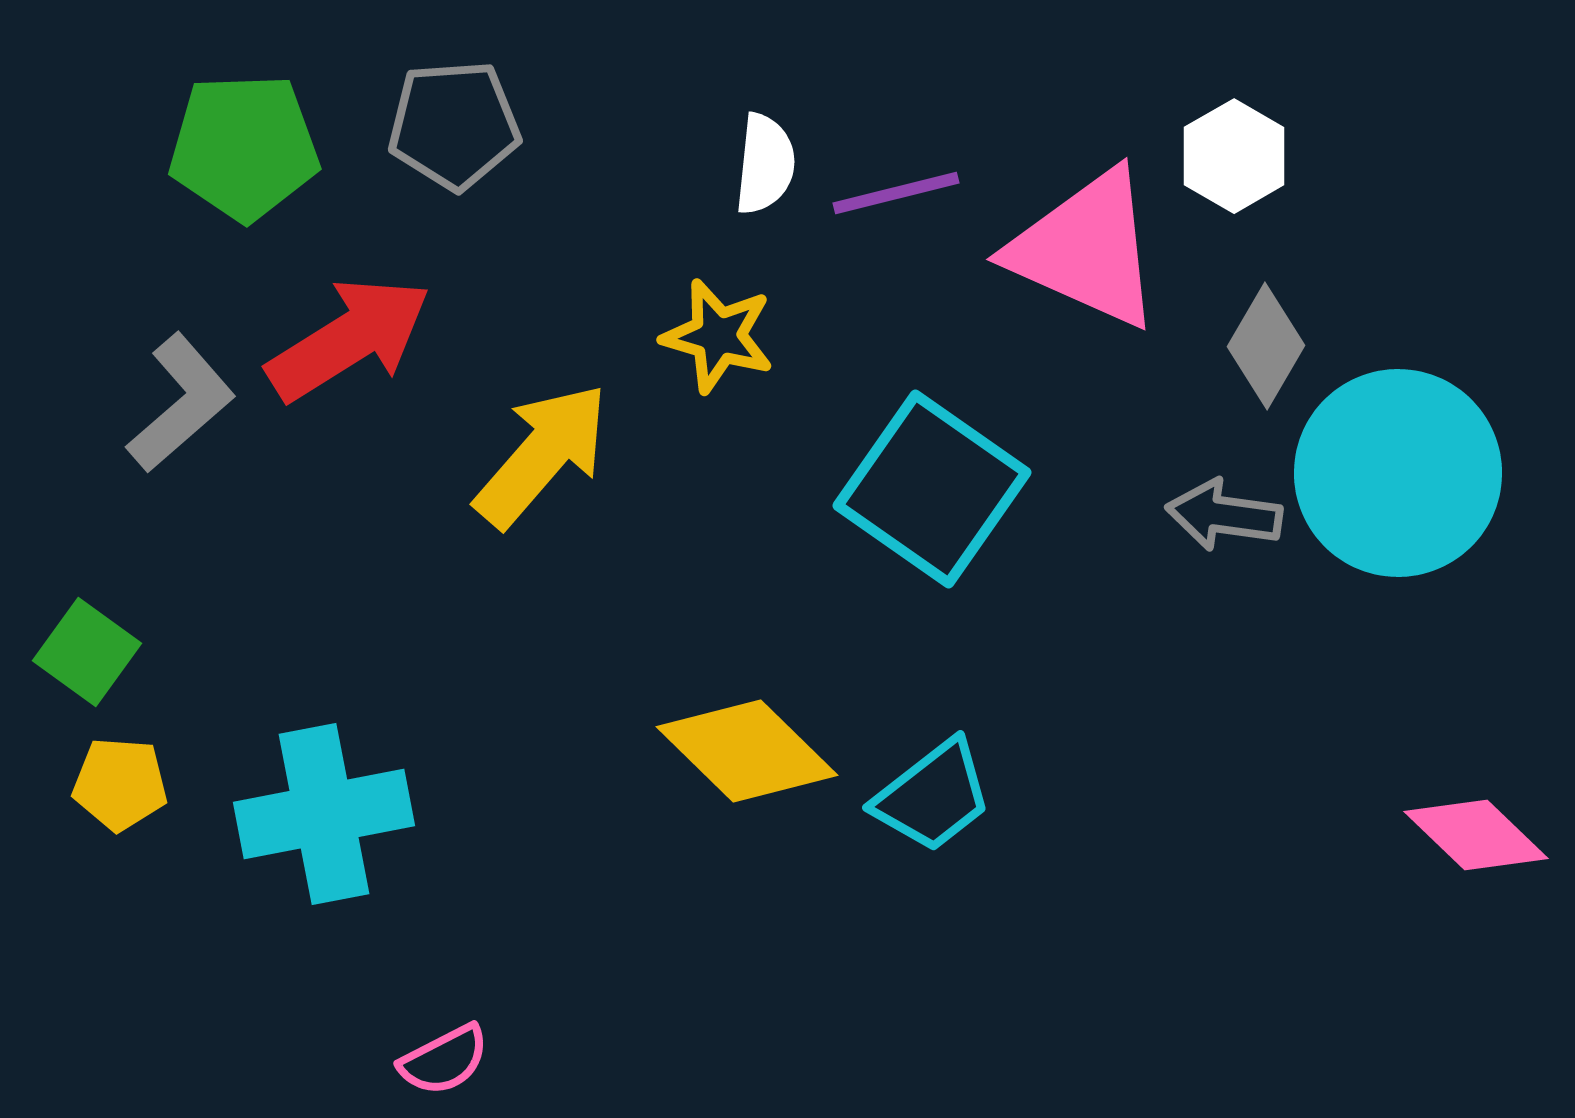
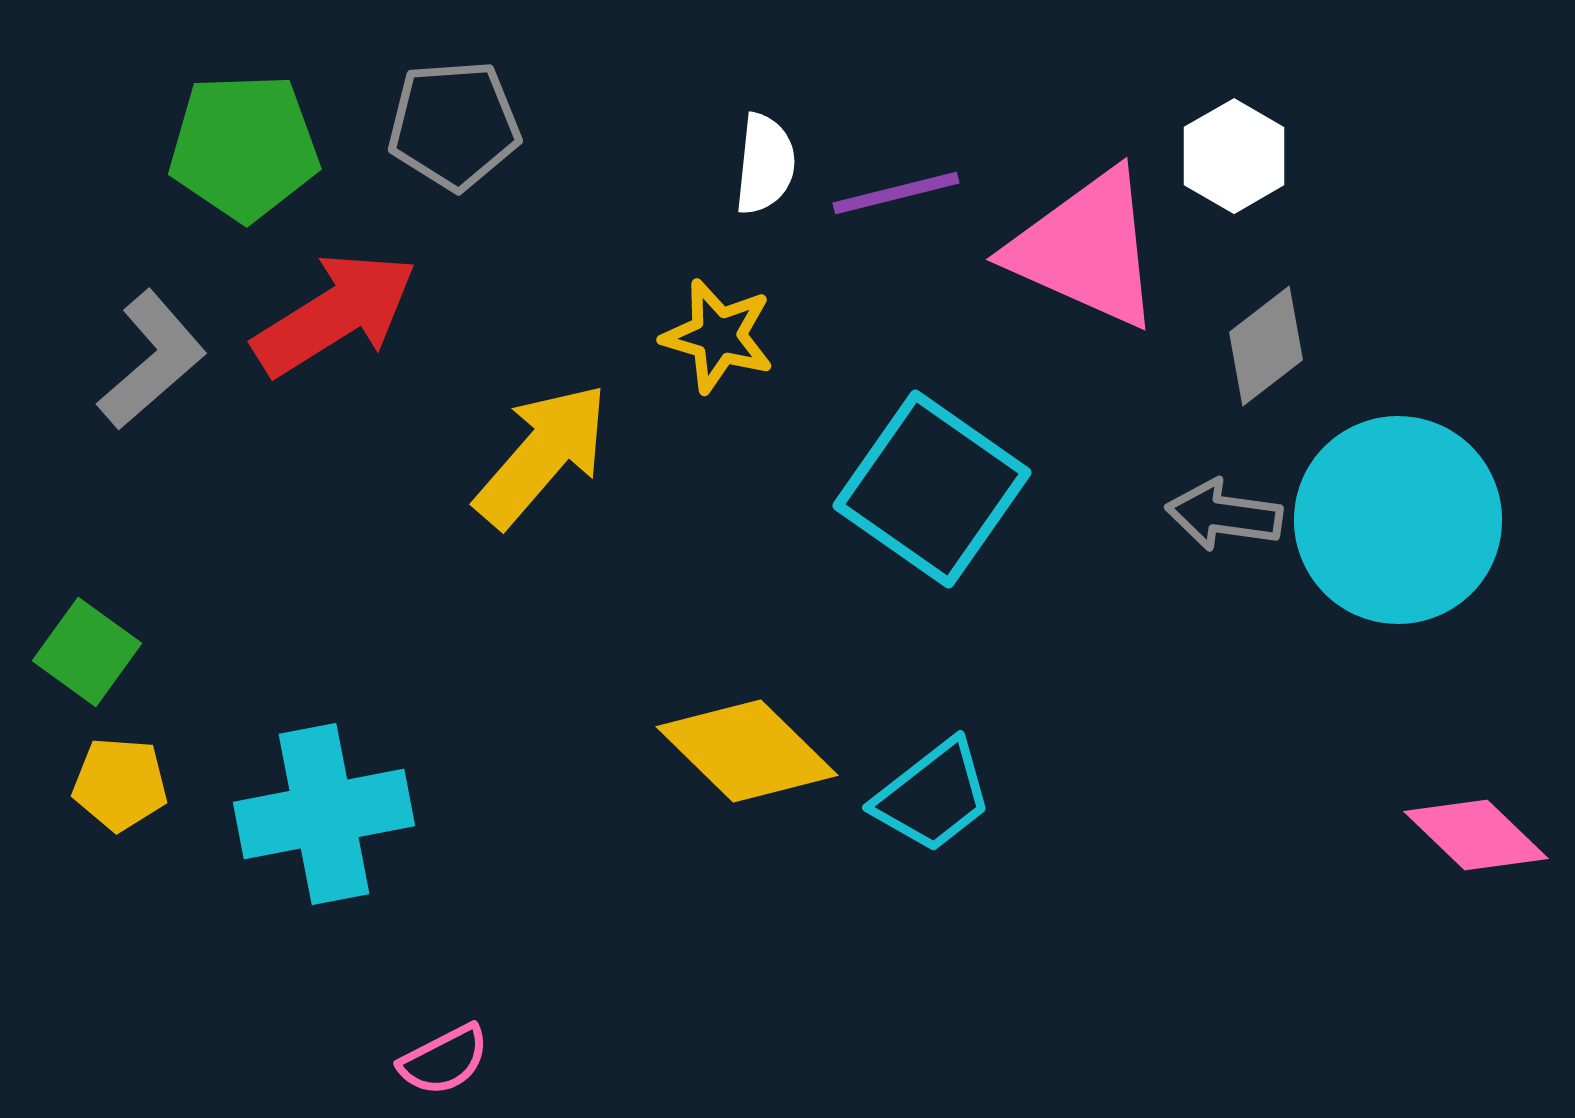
red arrow: moved 14 px left, 25 px up
gray diamond: rotated 22 degrees clockwise
gray L-shape: moved 29 px left, 43 px up
cyan circle: moved 47 px down
